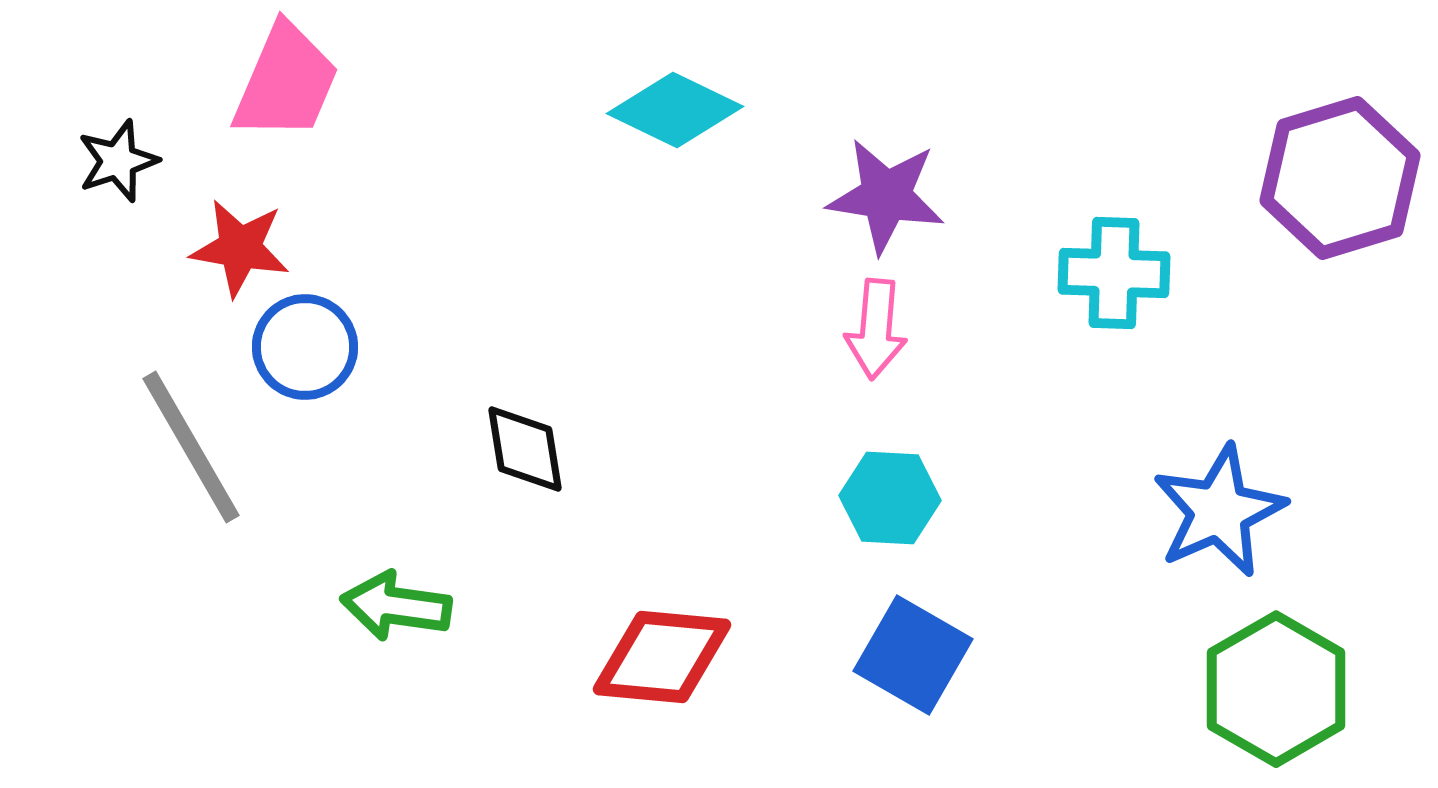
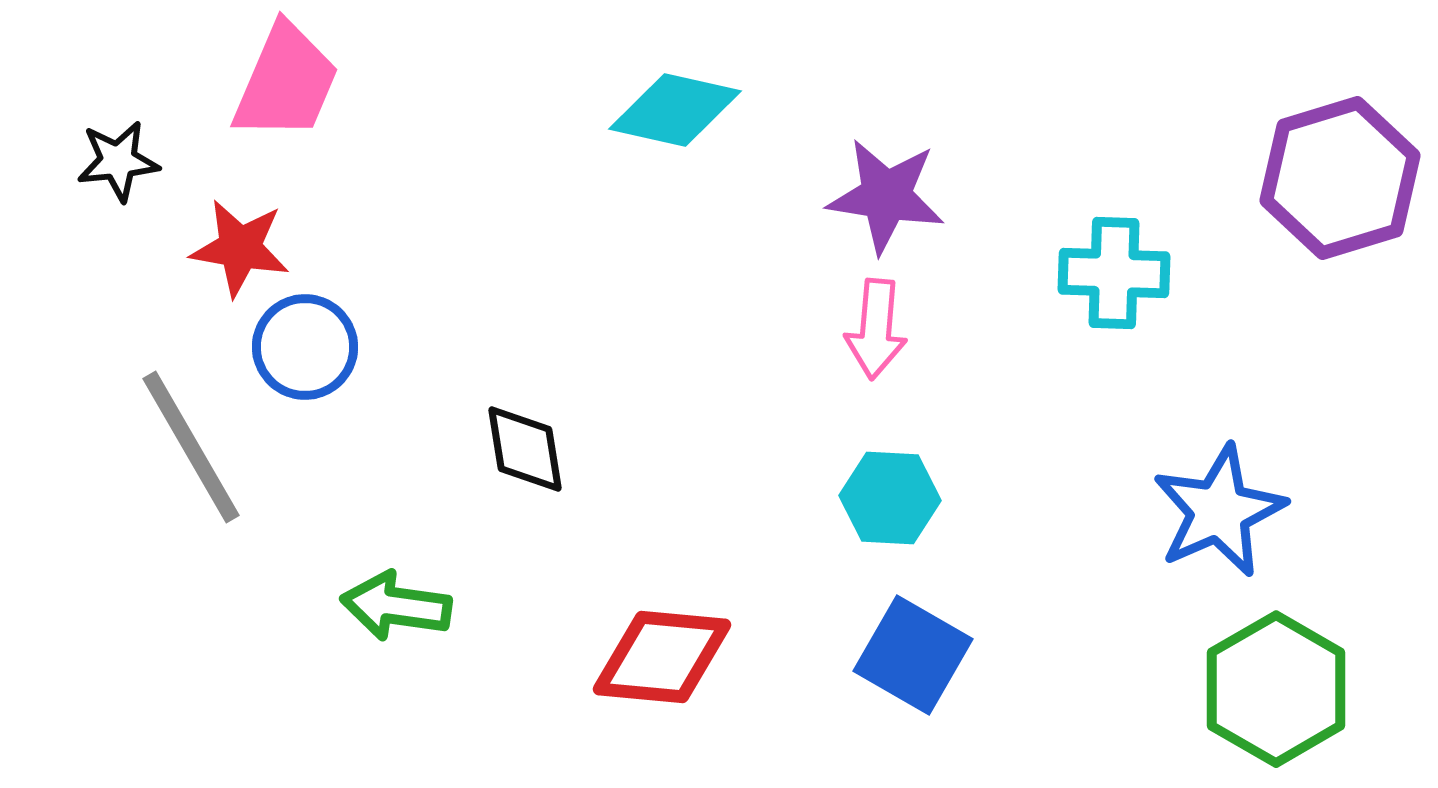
cyan diamond: rotated 13 degrees counterclockwise
black star: rotated 12 degrees clockwise
